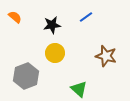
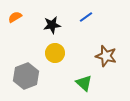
orange semicircle: rotated 72 degrees counterclockwise
green triangle: moved 5 px right, 6 px up
